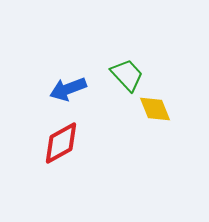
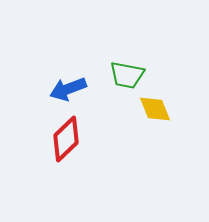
green trapezoid: rotated 144 degrees clockwise
red diamond: moved 5 px right, 4 px up; rotated 15 degrees counterclockwise
